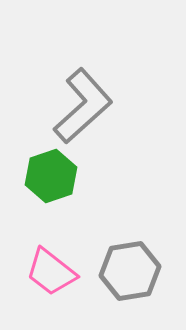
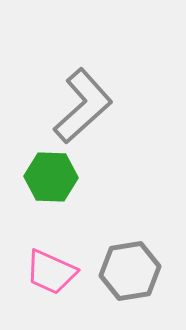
green hexagon: moved 1 px down; rotated 21 degrees clockwise
pink trapezoid: rotated 14 degrees counterclockwise
